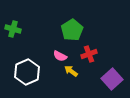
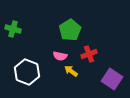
green pentagon: moved 2 px left
pink semicircle: rotated 16 degrees counterclockwise
white hexagon: rotated 15 degrees counterclockwise
purple square: rotated 15 degrees counterclockwise
